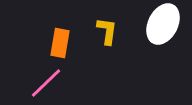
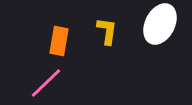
white ellipse: moved 3 px left
orange rectangle: moved 1 px left, 2 px up
